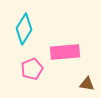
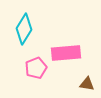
pink rectangle: moved 1 px right, 1 px down
pink pentagon: moved 4 px right, 1 px up
